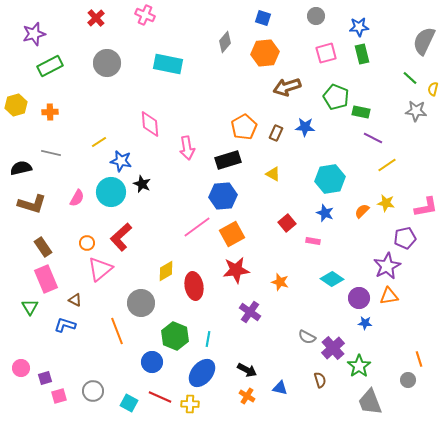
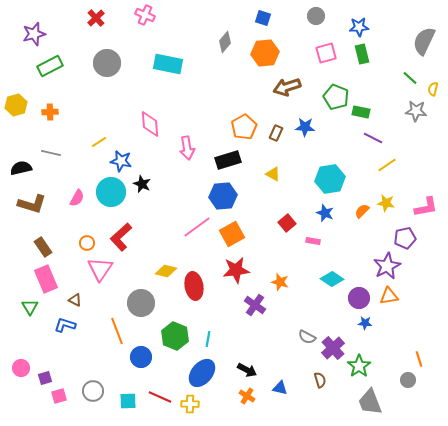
pink triangle at (100, 269): rotated 16 degrees counterclockwise
yellow diamond at (166, 271): rotated 45 degrees clockwise
purple cross at (250, 312): moved 5 px right, 7 px up
blue circle at (152, 362): moved 11 px left, 5 px up
cyan square at (129, 403): moved 1 px left, 2 px up; rotated 30 degrees counterclockwise
